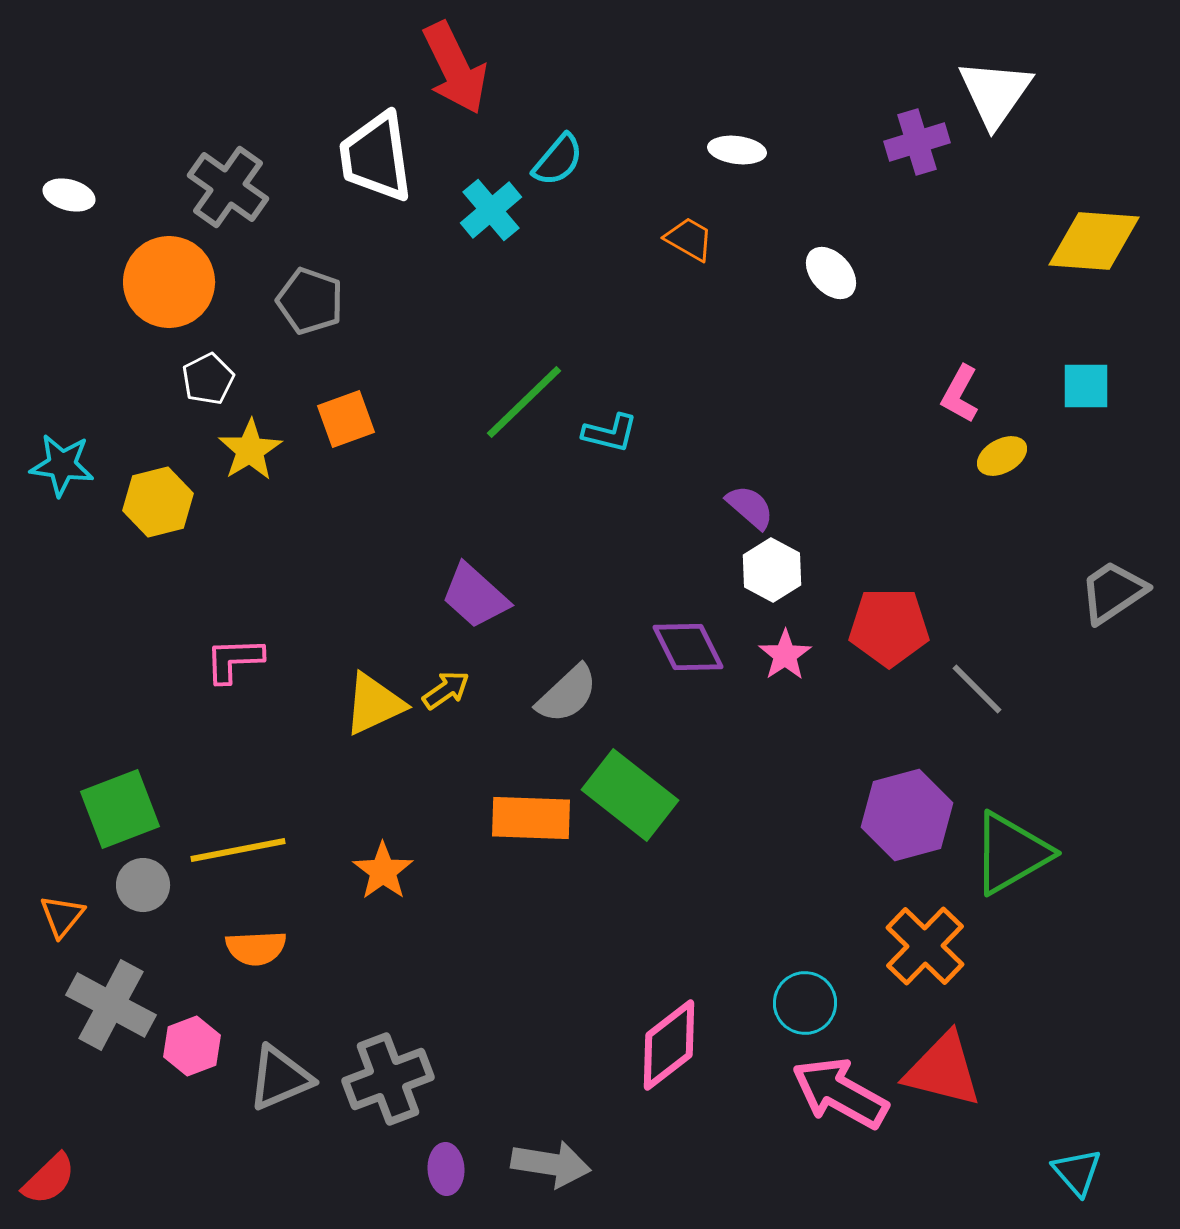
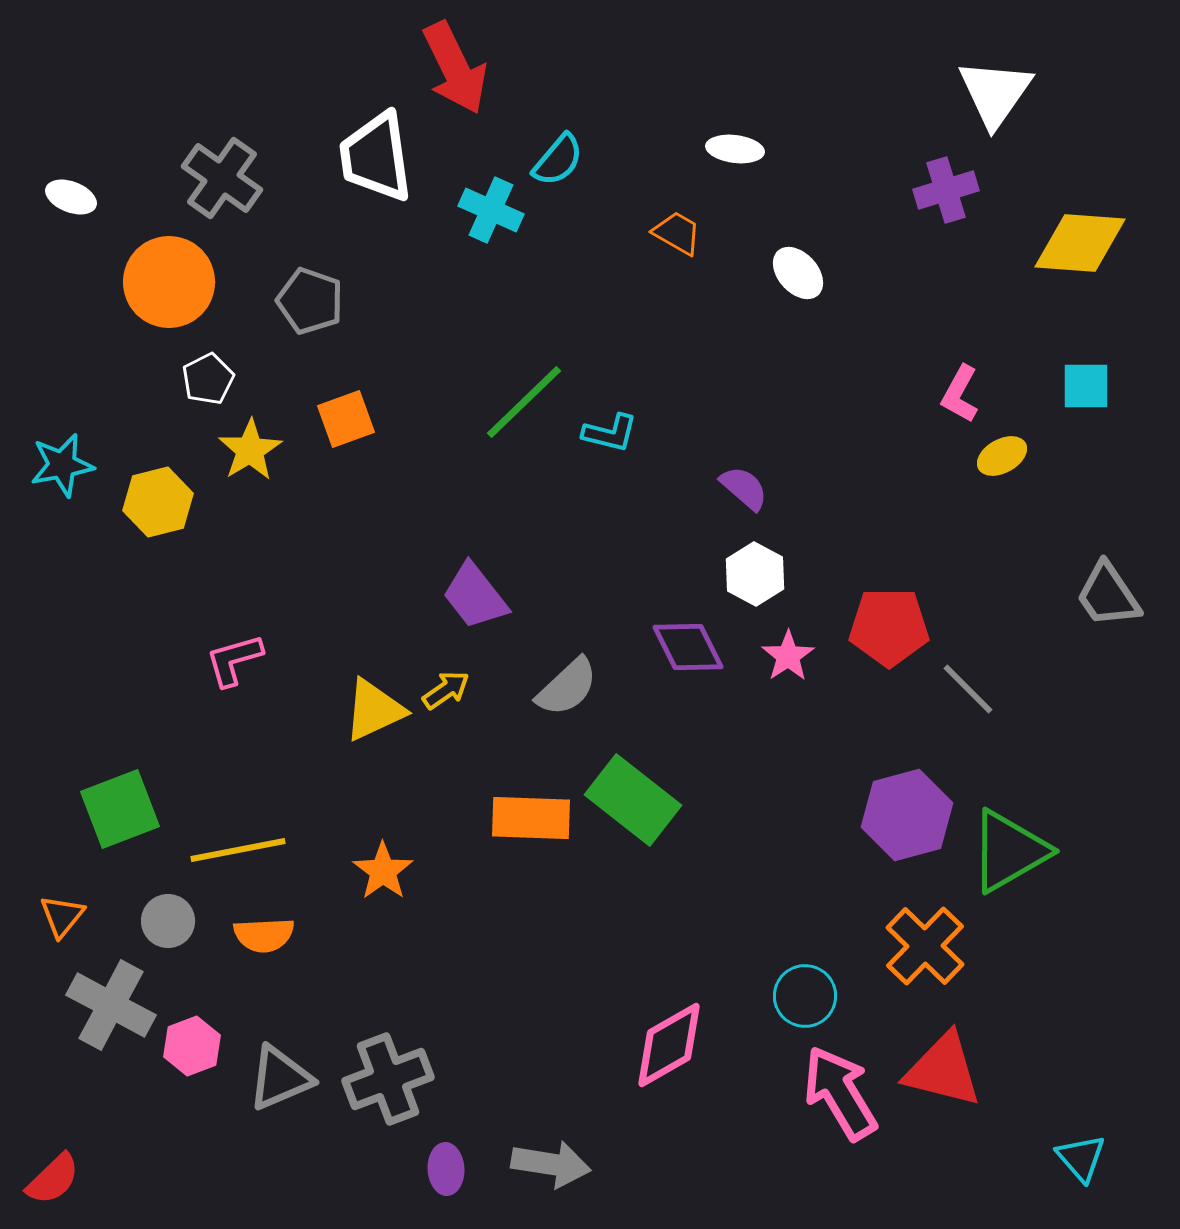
purple cross at (917, 142): moved 29 px right, 48 px down
white ellipse at (737, 150): moved 2 px left, 1 px up
gray cross at (228, 187): moved 6 px left, 9 px up
white ellipse at (69, 195): moved 2 px right, 2 px down; rotated 6 degrees clockwise
cyan cross at (491, 210): rotated 26 degrees counterclockwise
orange trapezoid at (689, 239): moved 12 px left, 6 px up
yellow diamond at (1094, 241): moved 14 px left, 2 px down
white ellipse at (831, 273): moved 33 px left
cyan star at (62, 465): rotated 18 degrees counterclockwise
purple semicircle at (750, 507): moved 6 px left, 19 px up
white hexagon at (772, 570): moved 17 px left, 4 px down
gray trapezoid at (1113, 592): moved 5 px left, 3 px down; rotated 90 degrees counterclockwise
purple trapezoid at (475, 596): rotated 10 degrees clockwise
pink star at (785, 655): moved 3 px right, 1 px down
pink L-shape at (234, 660): rotated 14 degrees counterclockwise
gray line at (977, 689): moved 9 px left
gray semicircle at (567, 694): moved 7 px up
yellow triangle at (374, 704): moved 6 px down
green rectangle at (630, 795): moved 3 px right, 5 px down
green triangle at (1011, 853): moved 2 px left, 2 px up
gray circle at (143, 885): moved 25 px right, 36 px down
orange semicircle at (256, 948): moved 8 px right, 13 px up
cyan circle at (805, 1003): moved 7 px up
pink diamond at (669, 1045): rotated 8 degrees clockwise
pink arrow at (840, 1093): rotated 30 degrees clockwise
cyan triangle at (1077, 1172): moved 4 px right, 14 px up
red semicircle at (49, 1179): moved 4 px right
